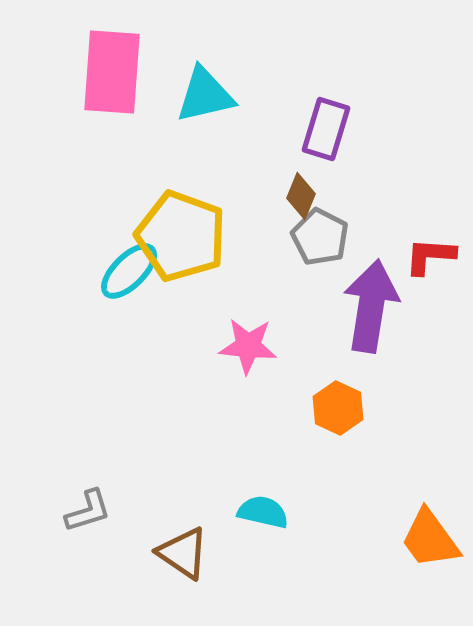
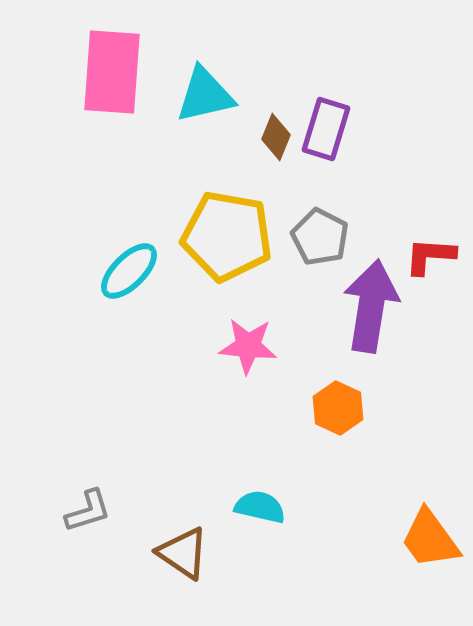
brown diamond: moved 25 px left, 59 px up
yellow pentagon: moved 46 px right; rotated 10 degrees counterclockwise
cyan semicircle: moved 3 px left, 5 px up
